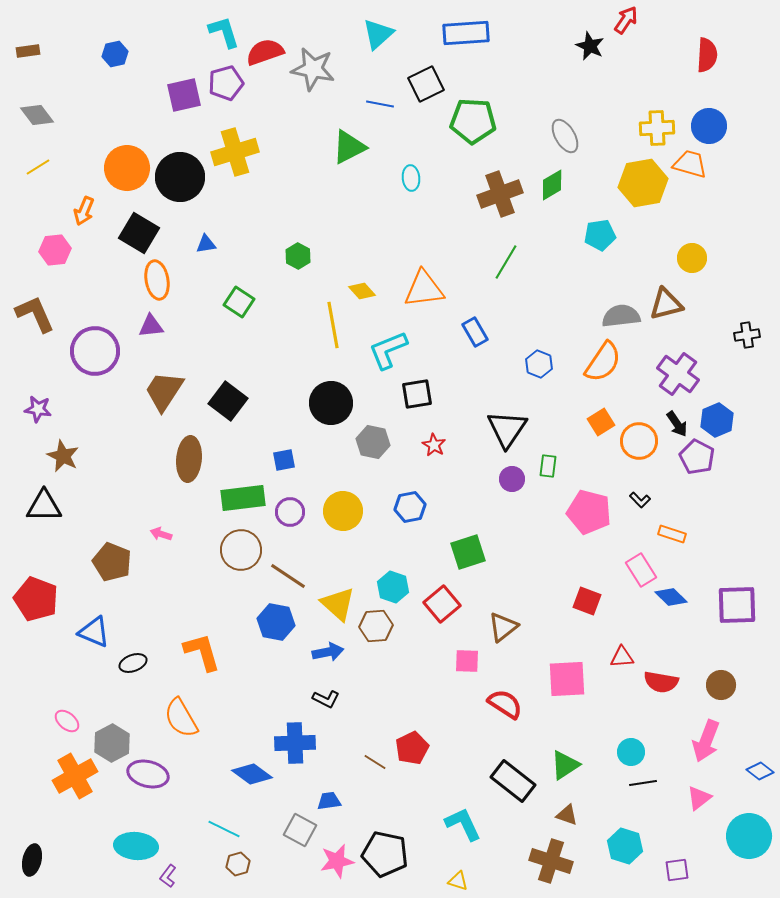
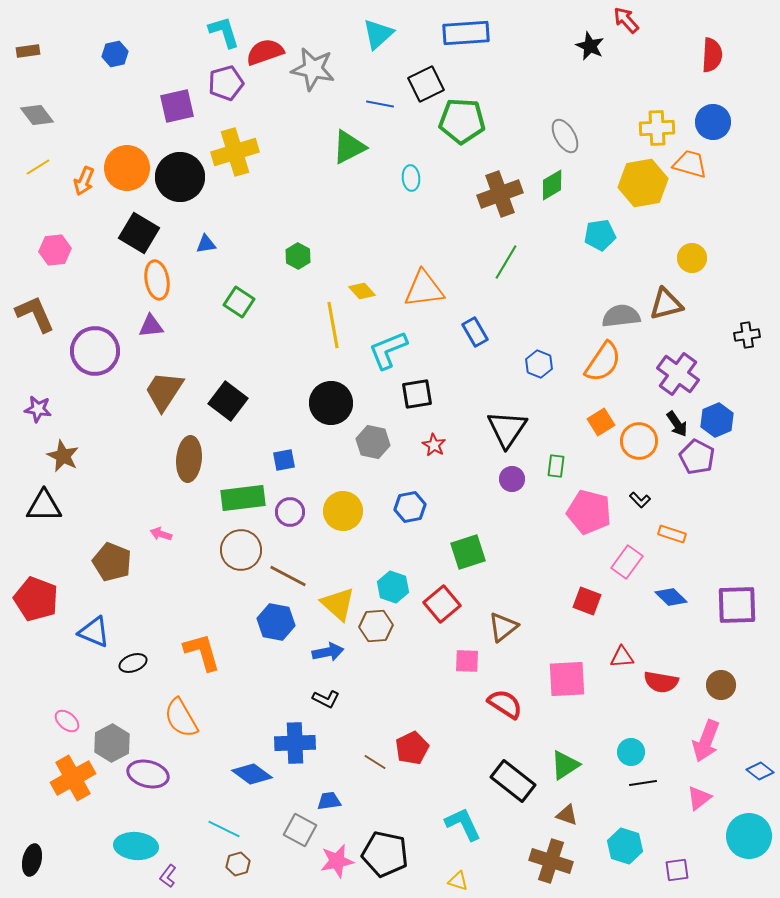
red arrow at (626, 20): rotated 76 degrees counterclockwise
red semicircle at (707, 55): moved 5 px right
purple square at (184, 95): moved 7 px left, 11 px down
green pentagon at (473, 121): moved 11 px left
blue circle at (709, 126): moved 4 px right, 4 px up
orange arrow at (84, 211): moved 30 px up
green rectangle at (548, 466): moved 8 px right
pink rectangle at (641, 570): moved 14 px left, 8 px up; rotated 68 degrees clockwise
brown line at (288, 576): rotated 6 degrees counterclockwise
orange cross at (75, 776): moved 2 px left, 2 px down
